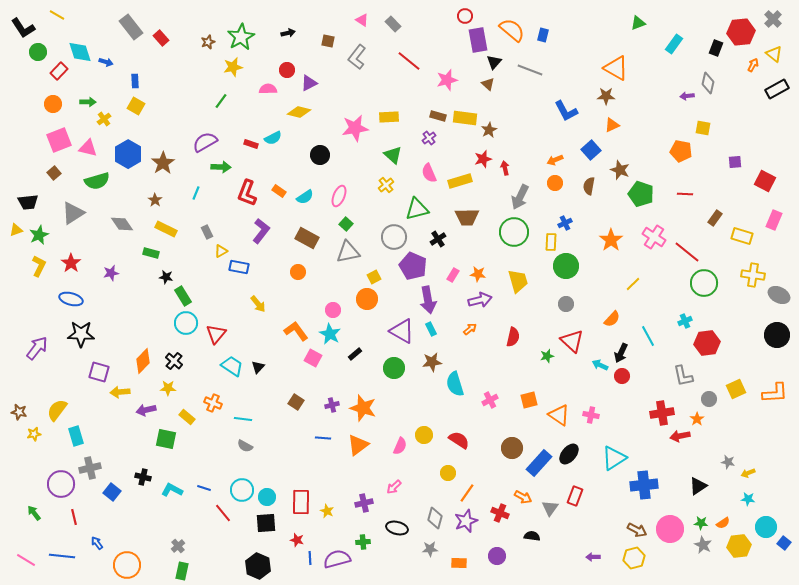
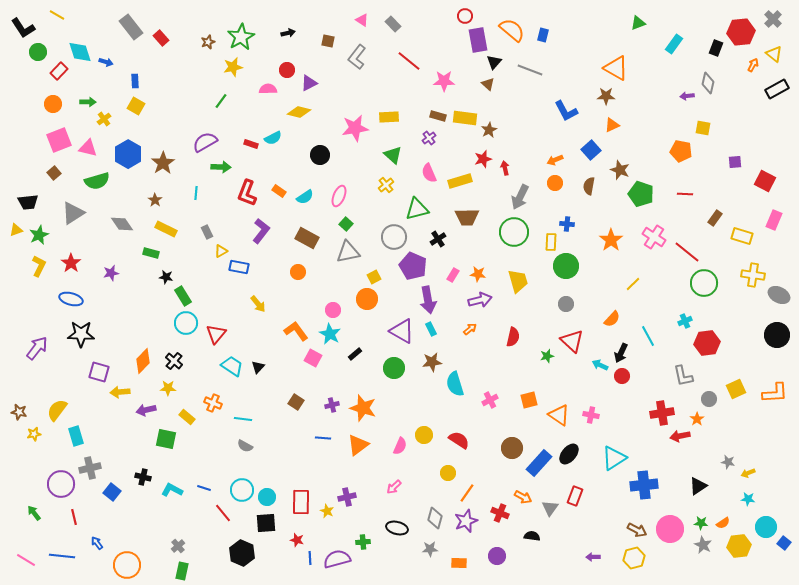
pink star at (447, 80): moved 3 px left, 1 px down; rotated 15 degrees clockwise
cyan line at (196, 193): rotated 16 degrees counterclockwise
blue cross at (565, 223): moved 2 px right, 1 px down; rotated 32 degrees clockwise
purple cross at (364, 503): moved 17 px left, 6 px up
black hexagon at (258, 566): moved 16 px left, 13 px up
